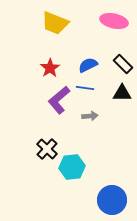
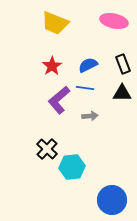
black rectangle: rotated 24 degrees clockwise
red star: moved 2 px right, 2 px up
